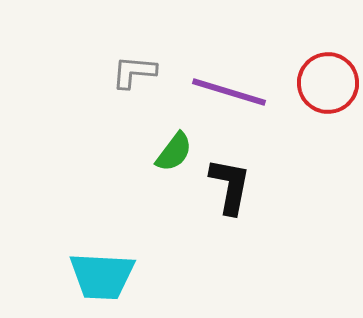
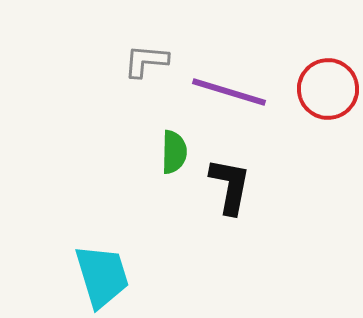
gray L-shape: moved 12 px right, 11 px up
red circle: moved 6 px down
green semicircle: rotated 36 degrees counterclockwise
cyan trapezoid: rotated 110 degrees counterclockwise
